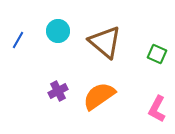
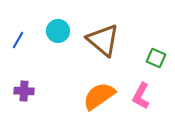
brown triangle: moved 2 px left, 2 px up
green square: moved 1 px left, 4 px down
purple cross: moved 34 px left; rotated 30 degrees clockwise
pink L-shape: moved 16 px left, 13 px up
